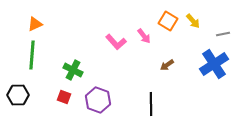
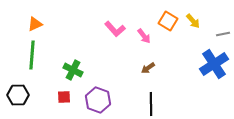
pink L-shape: moved 1 px left, 13 px up
brown arrow: moved 19 px left, 3 px down
red square: rotated 24 degrees counterclockwise
